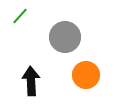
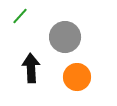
orange circle: moved 9 px left, 2 px down
black arrow: moved 13 px up
